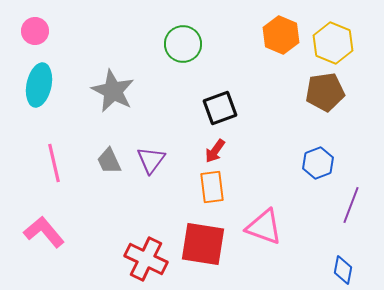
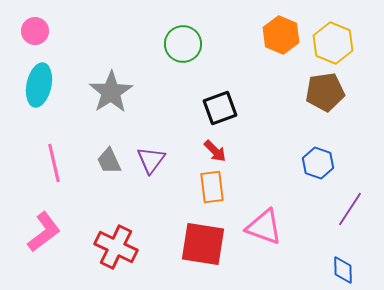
gray star: moved 2 px left, 1 px down; rotated 12 degrees clockwise
red arrow: rotated 80 degrees counterclockwise
blue hexagon: rotated 20 degrees counterclockwise
purple line: moved 1 px left, 4 px down; rotated 12 degrees clockwise
pink L-shape: rotated 93 degrees clockwise
red cross: moved 30 px left, 12 px up
blue diamond: rotated 12 degrees counterclockwise
